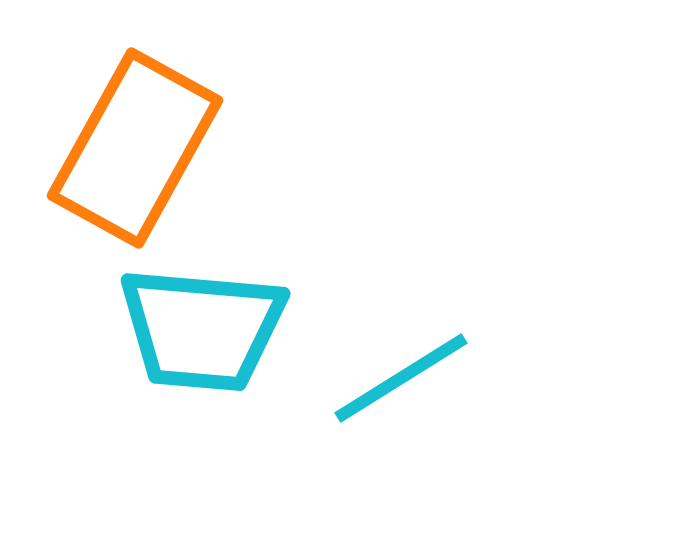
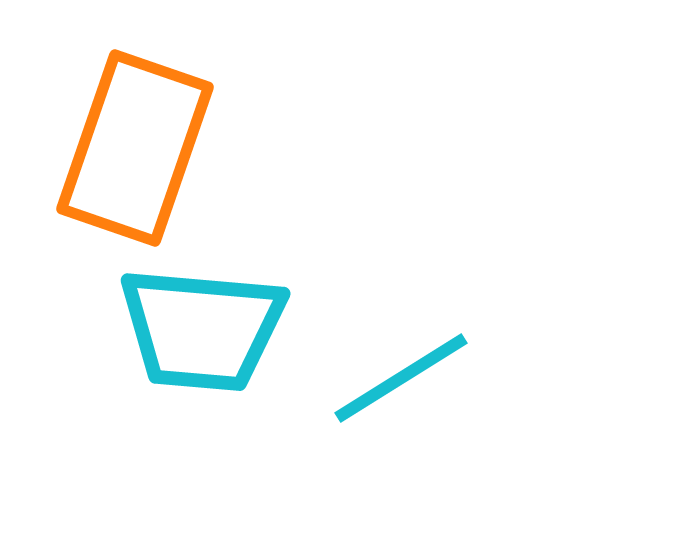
orange rectangle: rotated 10 degrees counterclockwise
